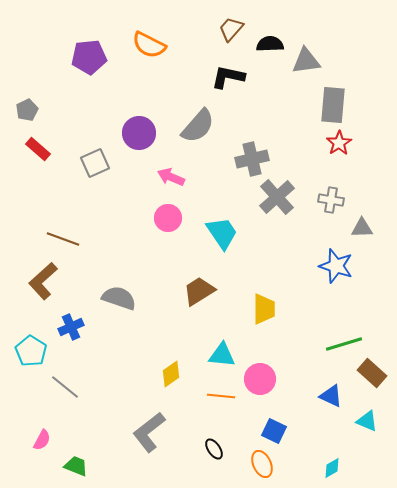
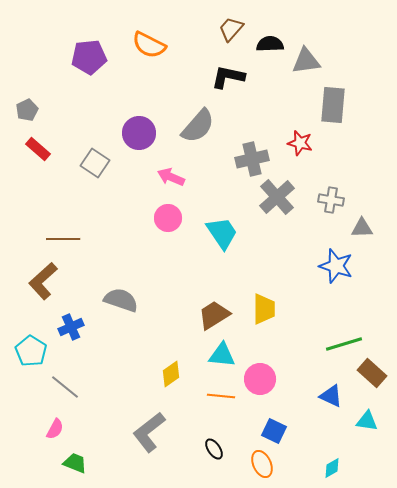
red star at (339, 143): moved 39 px left; rotated 25 degrees counterclockwise
gray square at (95, 163): rotated 32 degrees counterclockwise
brown line at (63, 239): rotated 20 degrees counterclockwise
brown trapezoid at (199, 291): moved 15 px right, 24 px down
gray semicircle at (119, 298): moved 2 px right, 2 px down
cyan triangle at (367, 421): rotated 15 degrees counterclockwise
pink semicircle at (42, 440): moved 13 px right, 11 px up
green trapezoid at (76, 466): moved 1 px left, 3 px up
